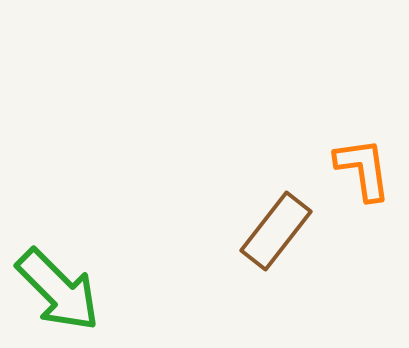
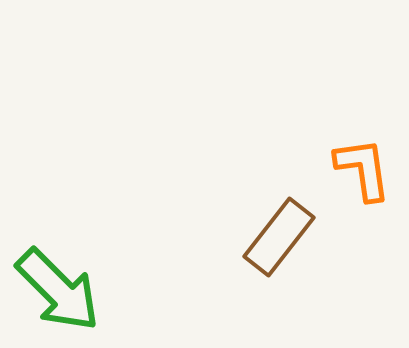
brown rectangle: moved 3 px right, 6 px down
